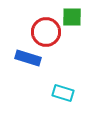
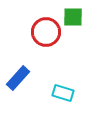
green square: moved 1 px right
blue rectangle: moved 10 px left, 20 px down; rotated 65 degrees counterclockwise
